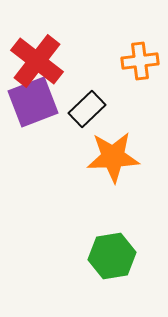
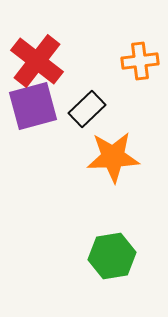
purple square: moved 4 px down; rotated 6 degrees clockwise
